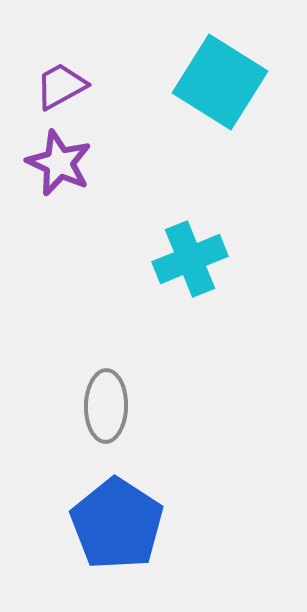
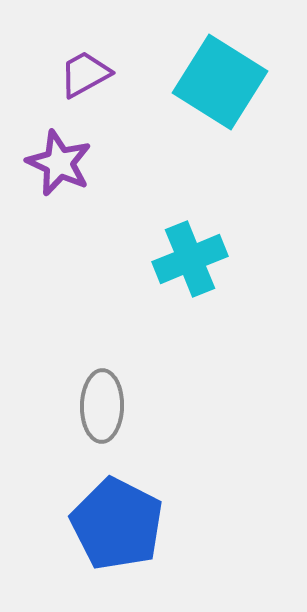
purple trapezoid: moved 24 px right, 12 px up
gray ellipse: moved 4 px left
blue pentagon: rotated 6 degrees counterclockwise
